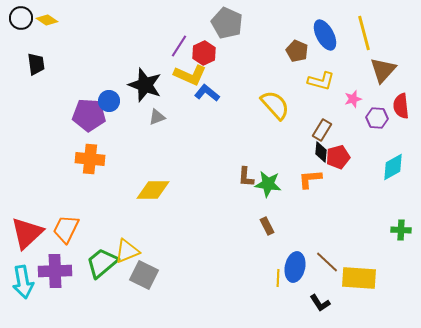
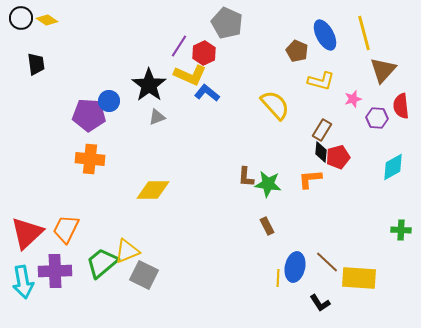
black star at (145, 85): moved 4 px right; rotated 16 degrees clockwise
